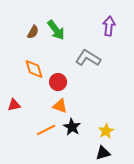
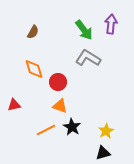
purple arrow: moved 2 px right, 2 px up
green arrow: moved 28 px right
